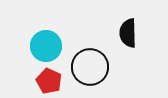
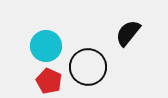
black semicircle: rotated 40 degrees clockwise
black circle: moved 2 px left
